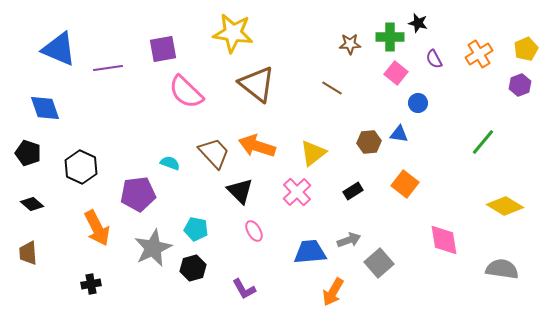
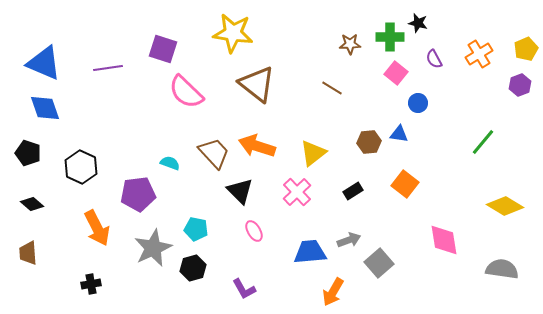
blue triangle at (59, 49): moved 15 px left, 14 px down
purple square at (163, 49): rotated 28 degrees clockwise
